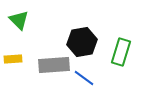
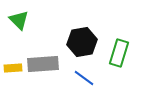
green rectangle: moved 2 px left, 1 px down
yellow rectangle: moved 9 px down
gray rectangle: moved 11 px left, 1 px up
